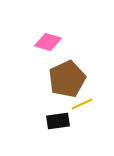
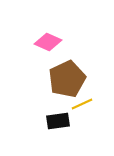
pink diamond: rotated 8 degrees clockwise
